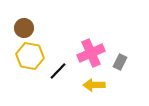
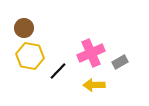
gray rectangle: rotated 35 degrees clockwise
